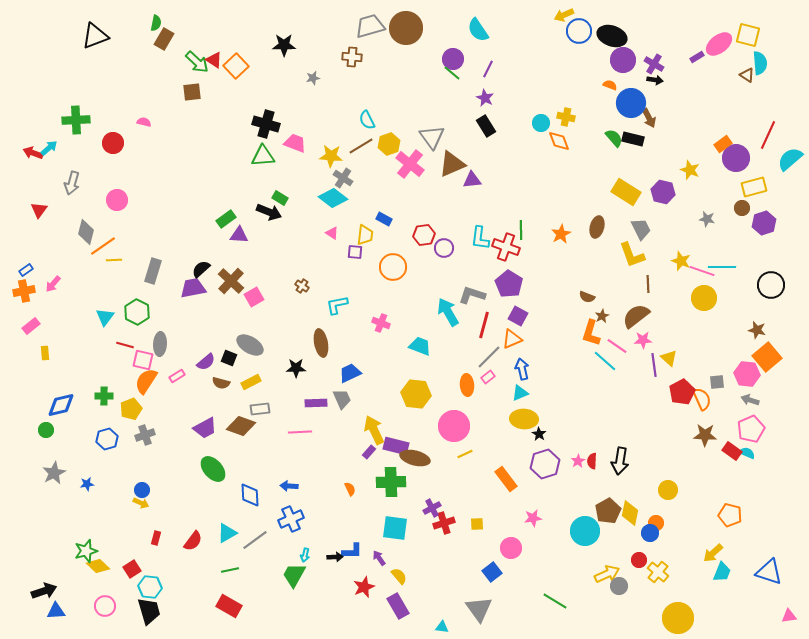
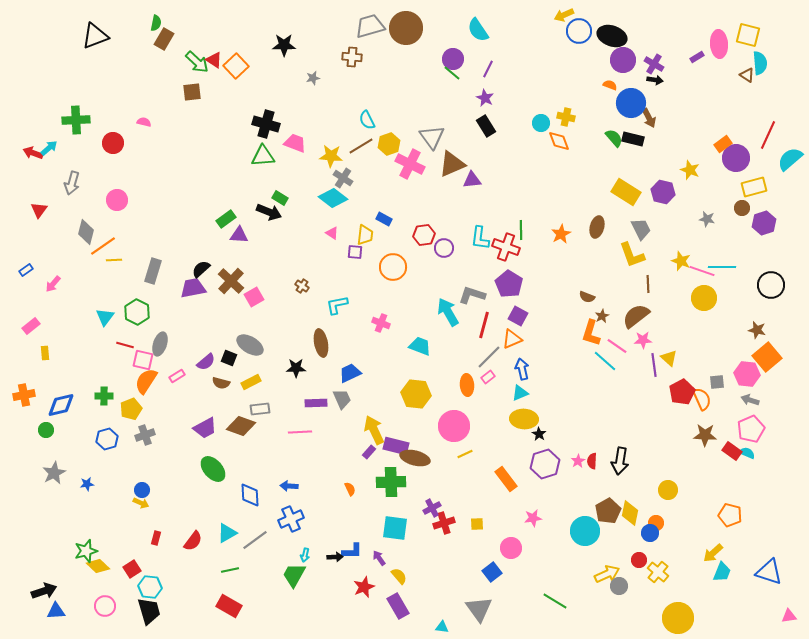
pink ellipse at (719, 44): rotated 56 degrees counterclockwise
pink cross at (410, 164): rotated 12 degrees counterclockwise
orange cross at (24, 291): moved 104 px down
gray ellipse at (160, 344): rotated 15 degrees clockwise
